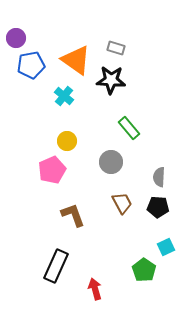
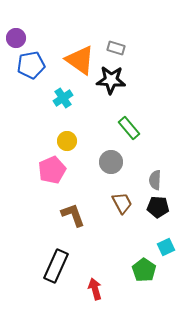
orange triangle: moved 4 px right
cyan cross: moved 1 px left, 2 px down; rotated 18 degrees clockwise
gray semicircle: moved 4 px left, 3 px down
